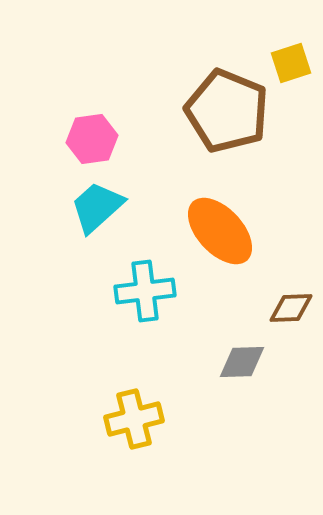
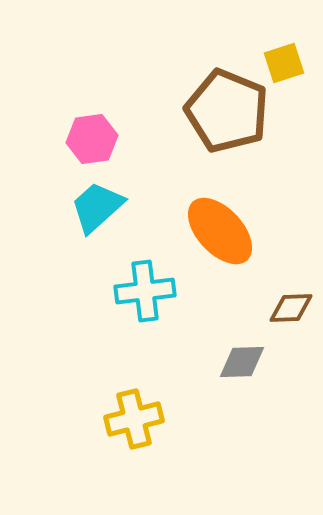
yellow square: moved 7 px left
